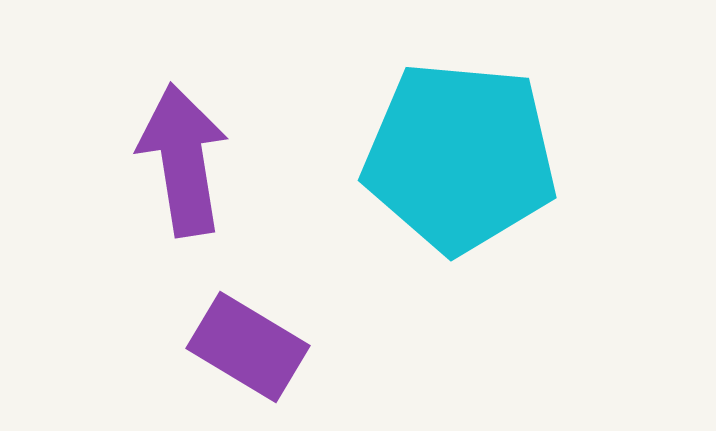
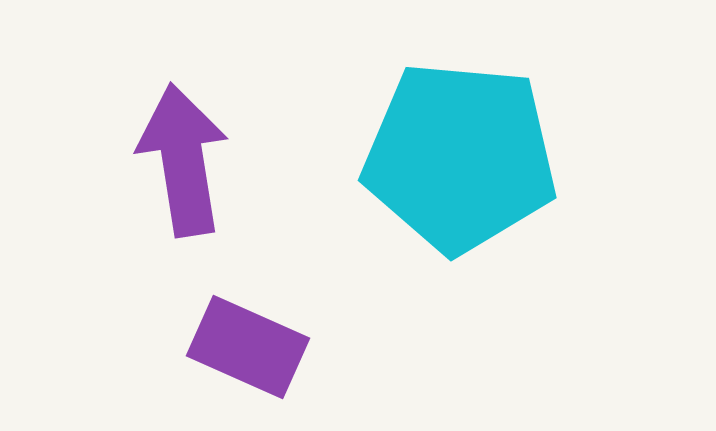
purple rectangle: rotated 7 degrees counterclockwise
